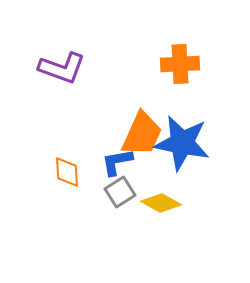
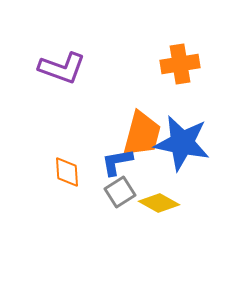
orange cross: rotated 6 degrees counterclockwise
orange trapezoid: rotated 9 degrees counterclockwise
yellow diamond: moved 2 px left
